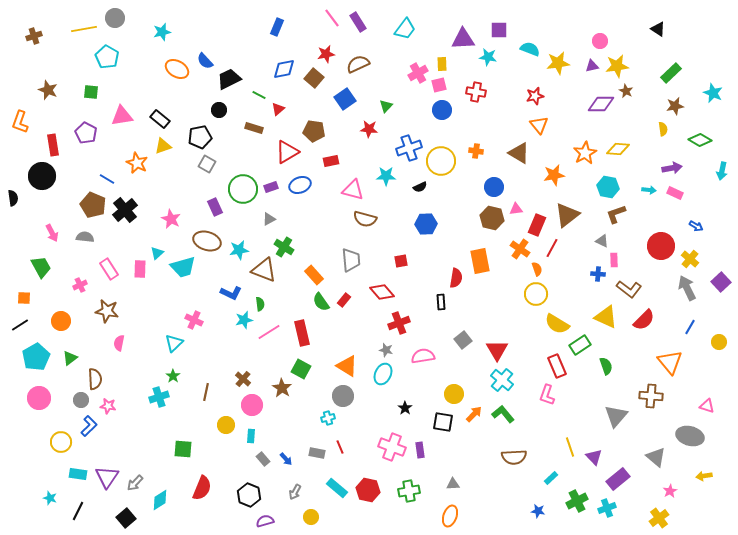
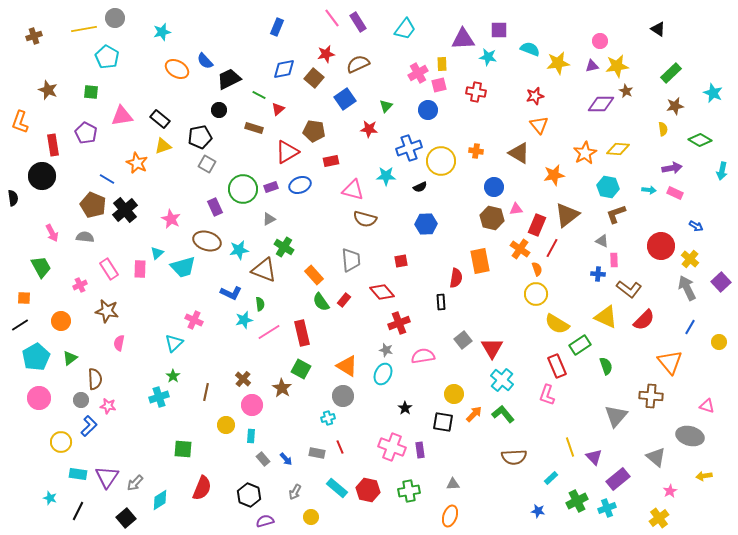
blue circle at (442, 110): moved 14 px left
red triangle at (497, 350): moved 5 px left, 2 px up
